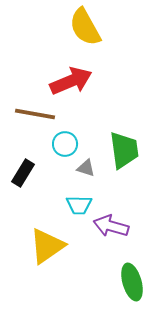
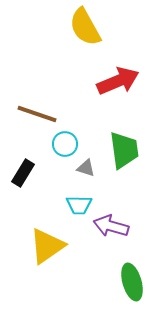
red arrow: moved 47 px right
brown line: moved 2 px right; rotated 9 degrees clockwise
